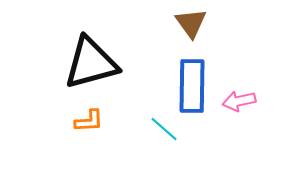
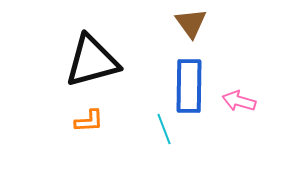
black triangle: moved 1 px right, 2 px up
blue rectangle: moved 3 px left
pink arrow: rotated 28 degrees clockwise
cyan line: rotated 28 degrees clockwise
